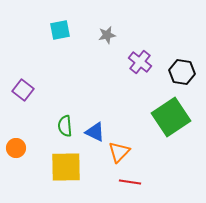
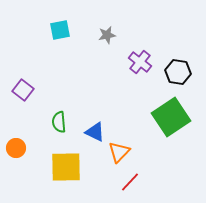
black hexagon: moved 4 px left
green semicircle: moved 6 px left, 4 px up
red line: rotated 55 degrees counterclockwise
